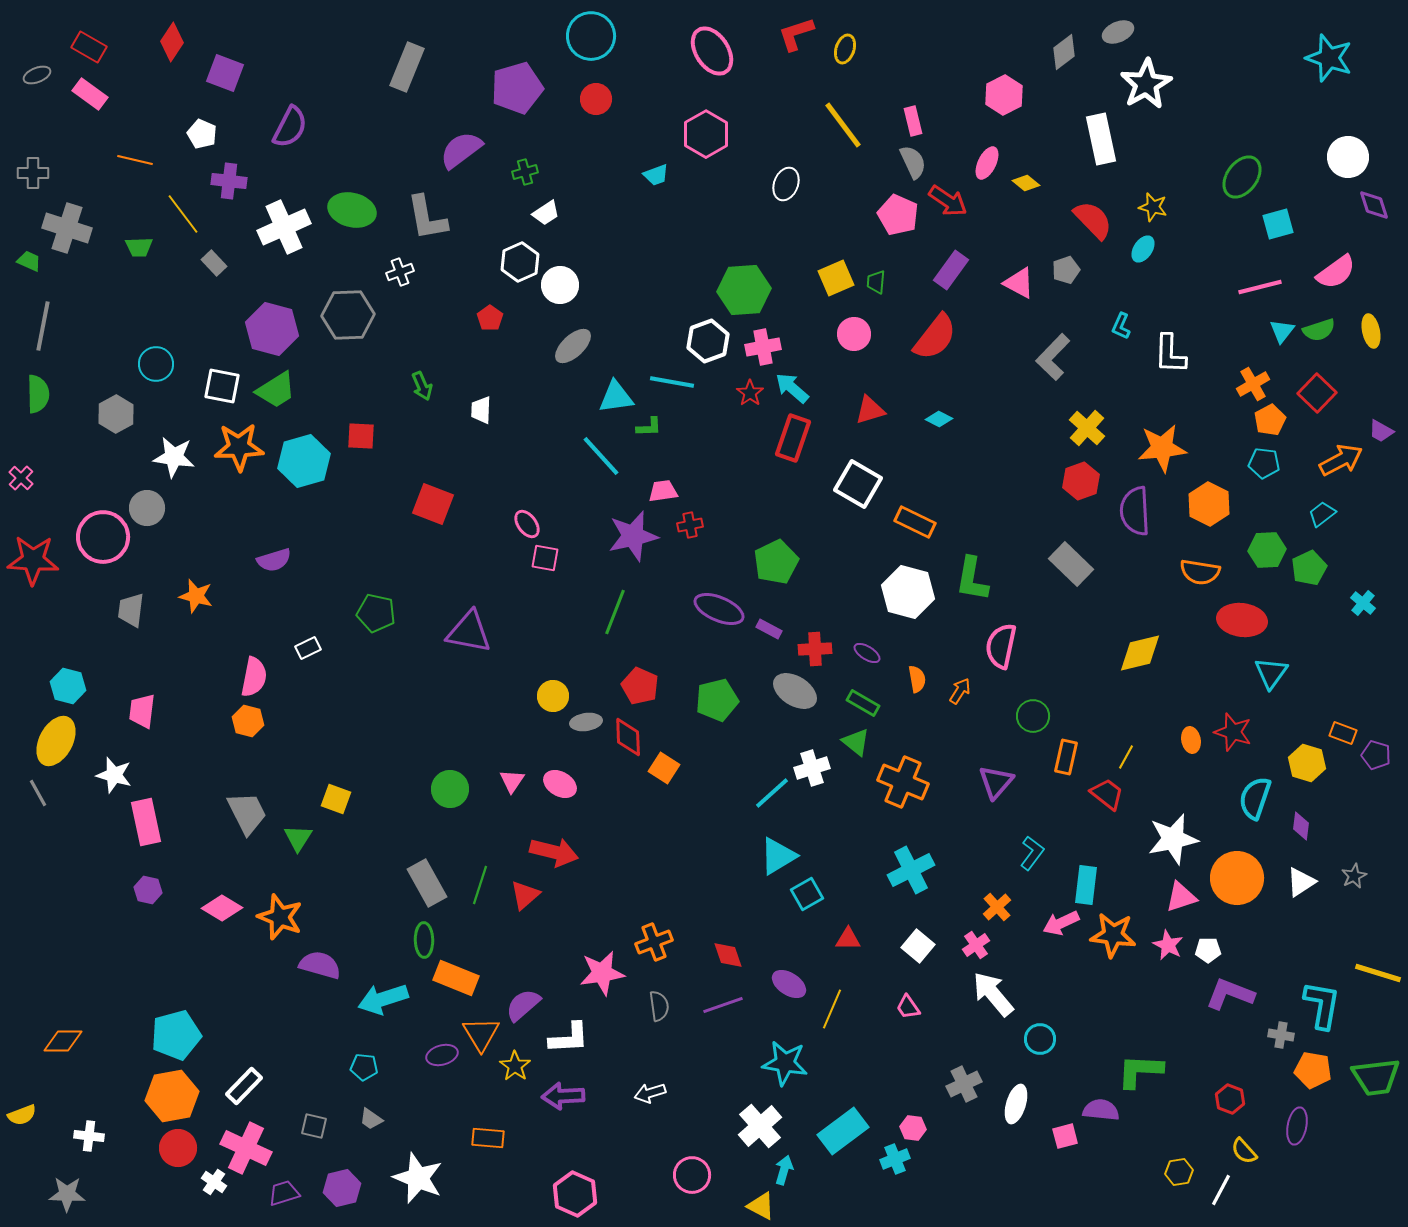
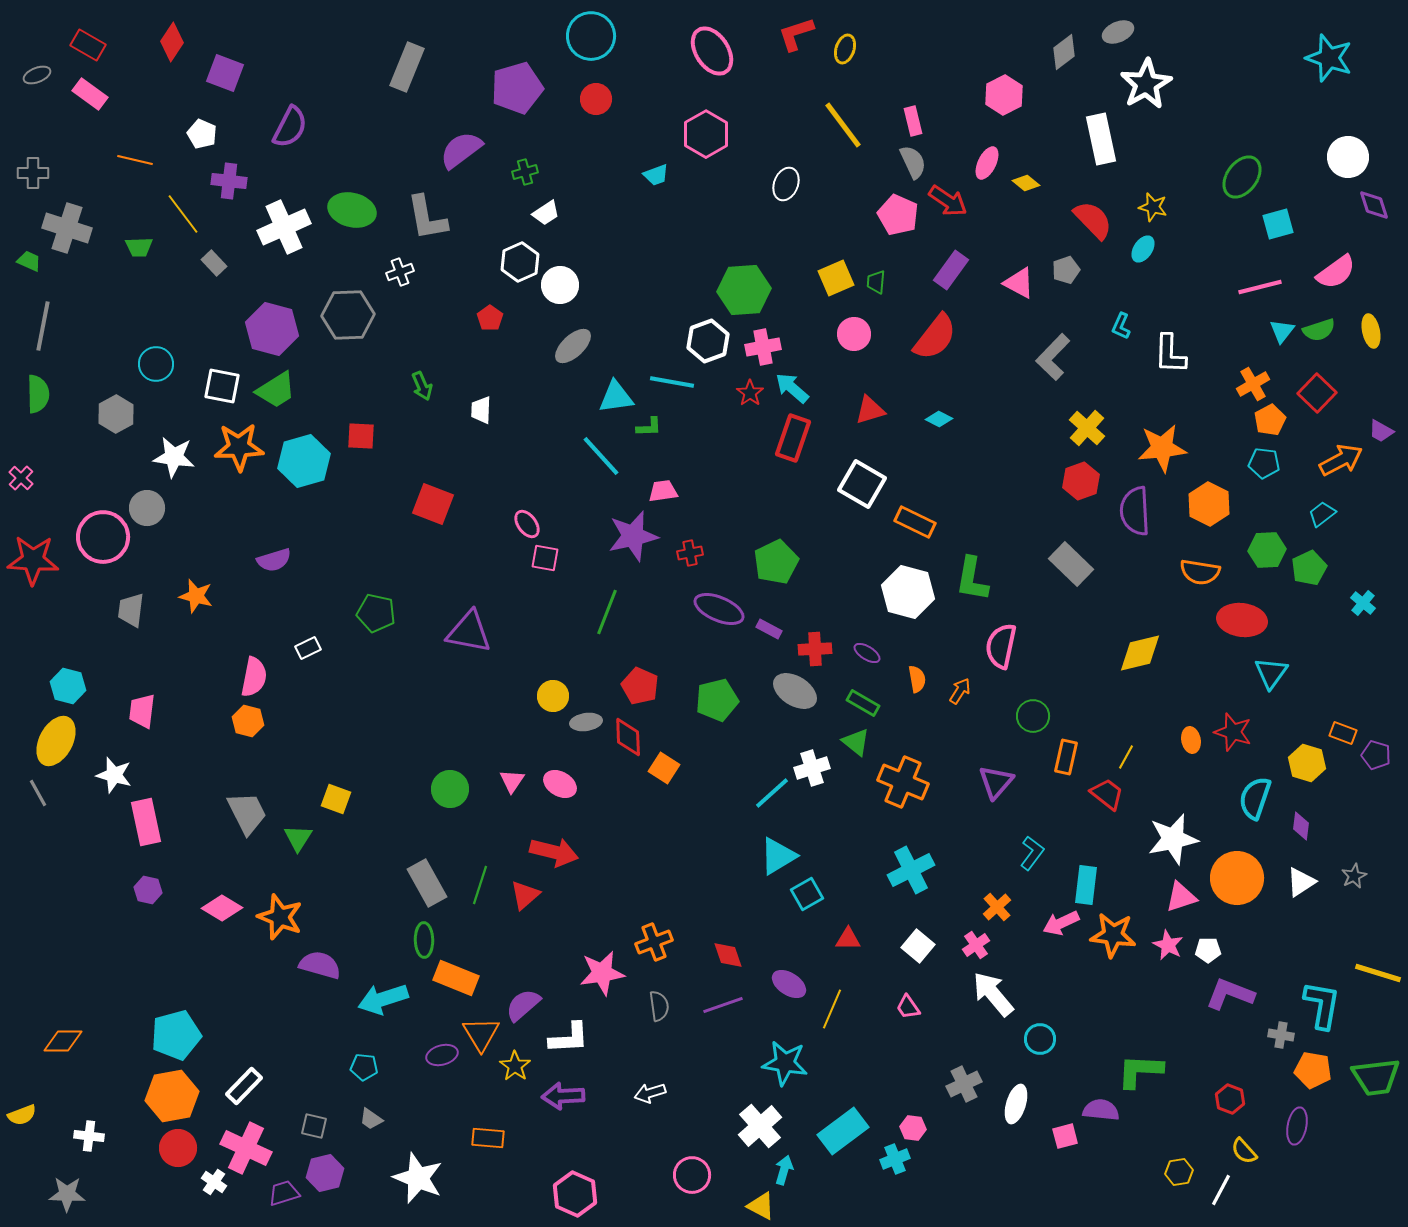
red rectangle at (89, 47): moved 1 px left, 2 px up
white square at (858, 484): moved 4 px right
red cross at (690, 525): moved 28 px down
green line at (615, 612): moved 8 px left
purple hexagon at (342, 1188): moved 17 px left, 15 px up
